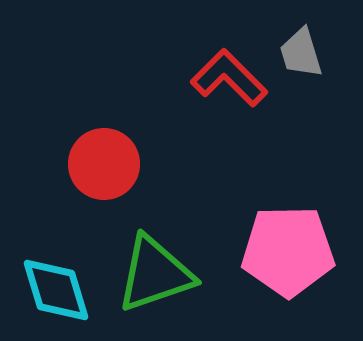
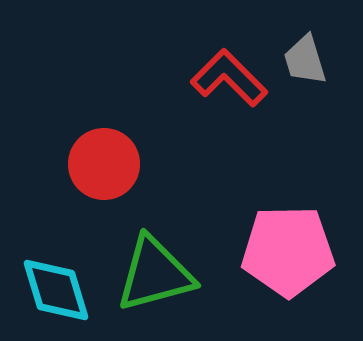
gray trapezoid: moved 4 px right, 7 px down
green triangle: rotated 4 degrees clockwise
